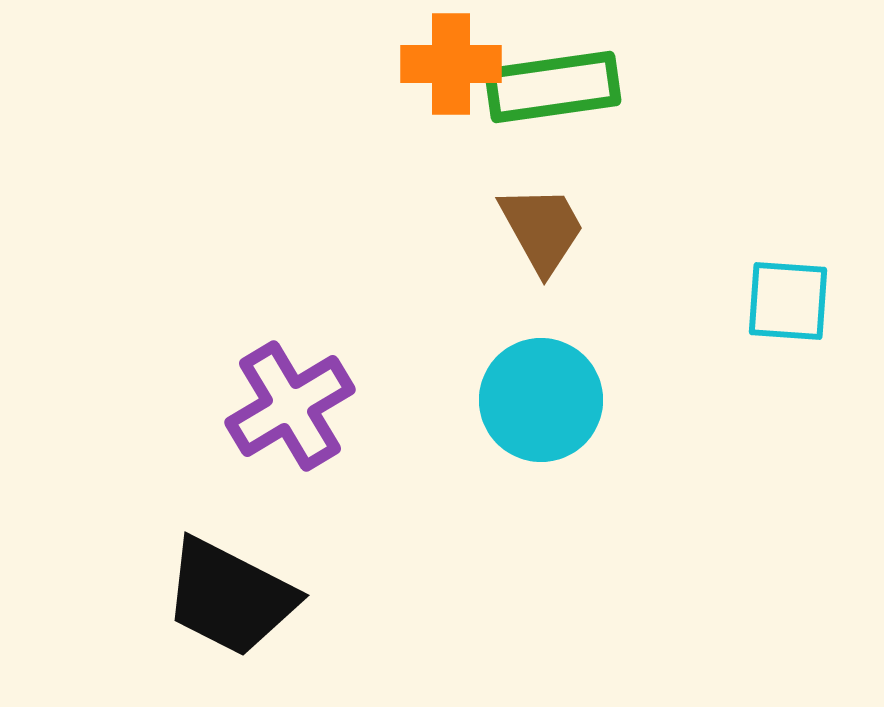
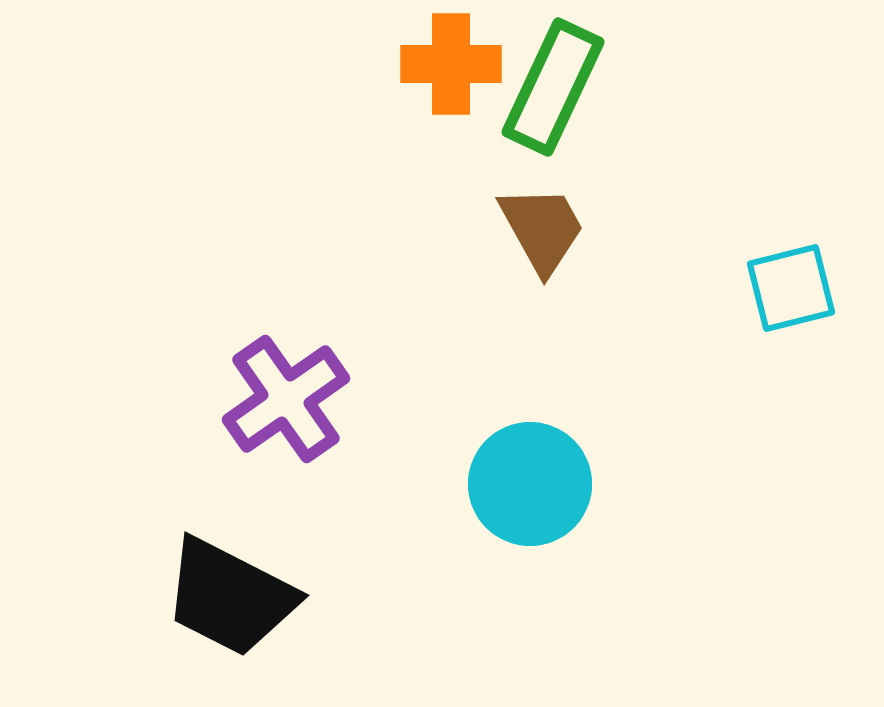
green rectangle: rotated 57 degrees counterclockwise
cyan square: moved 3 px right, 13 px up; rotated 18 degrees counterclockwise
cyan circle: moved 11 px left, 84 px down
purple cross: moved 4 px left, 7 px up; rotated 4 degrees counterclockwise
